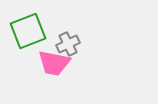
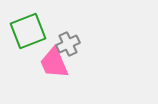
pink trapezoid: rotated 56 degrees clockwise
